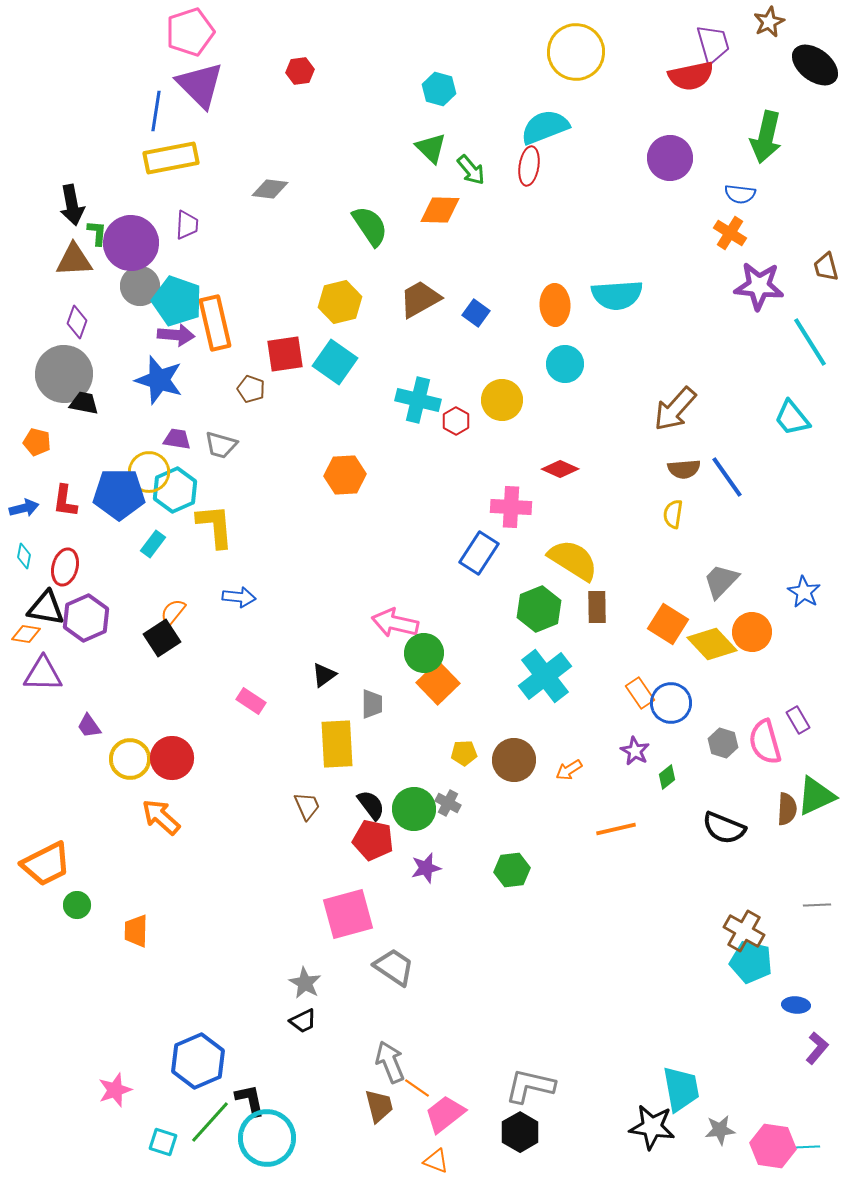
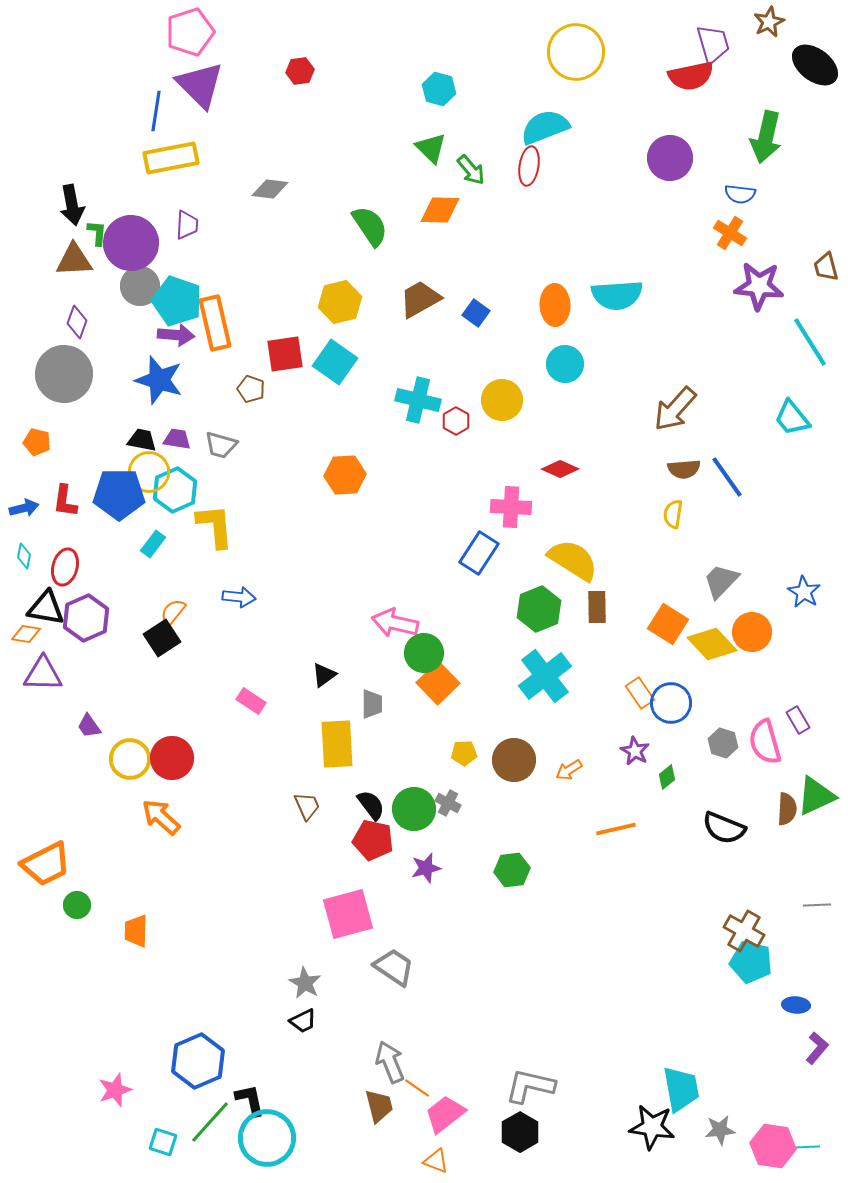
black trapezoid at (84, 403): moved 58 px right, 37 px down
